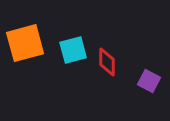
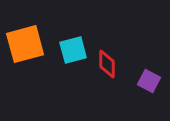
orange square: moved 1 px down
red diamond: moved 2 px down
